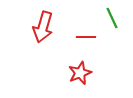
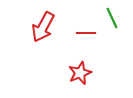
red arrow: rotated 12 degrees clockwise
red line: moved 4 px up
